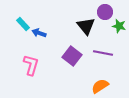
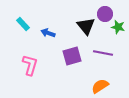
purple circle: moved 2 px down
green star: moved 1 px left, 1 px down
blue arrow: moved 9 px right
purple square: rotated 36 degrees clockwise
pink L-shape: moved 1 px left
